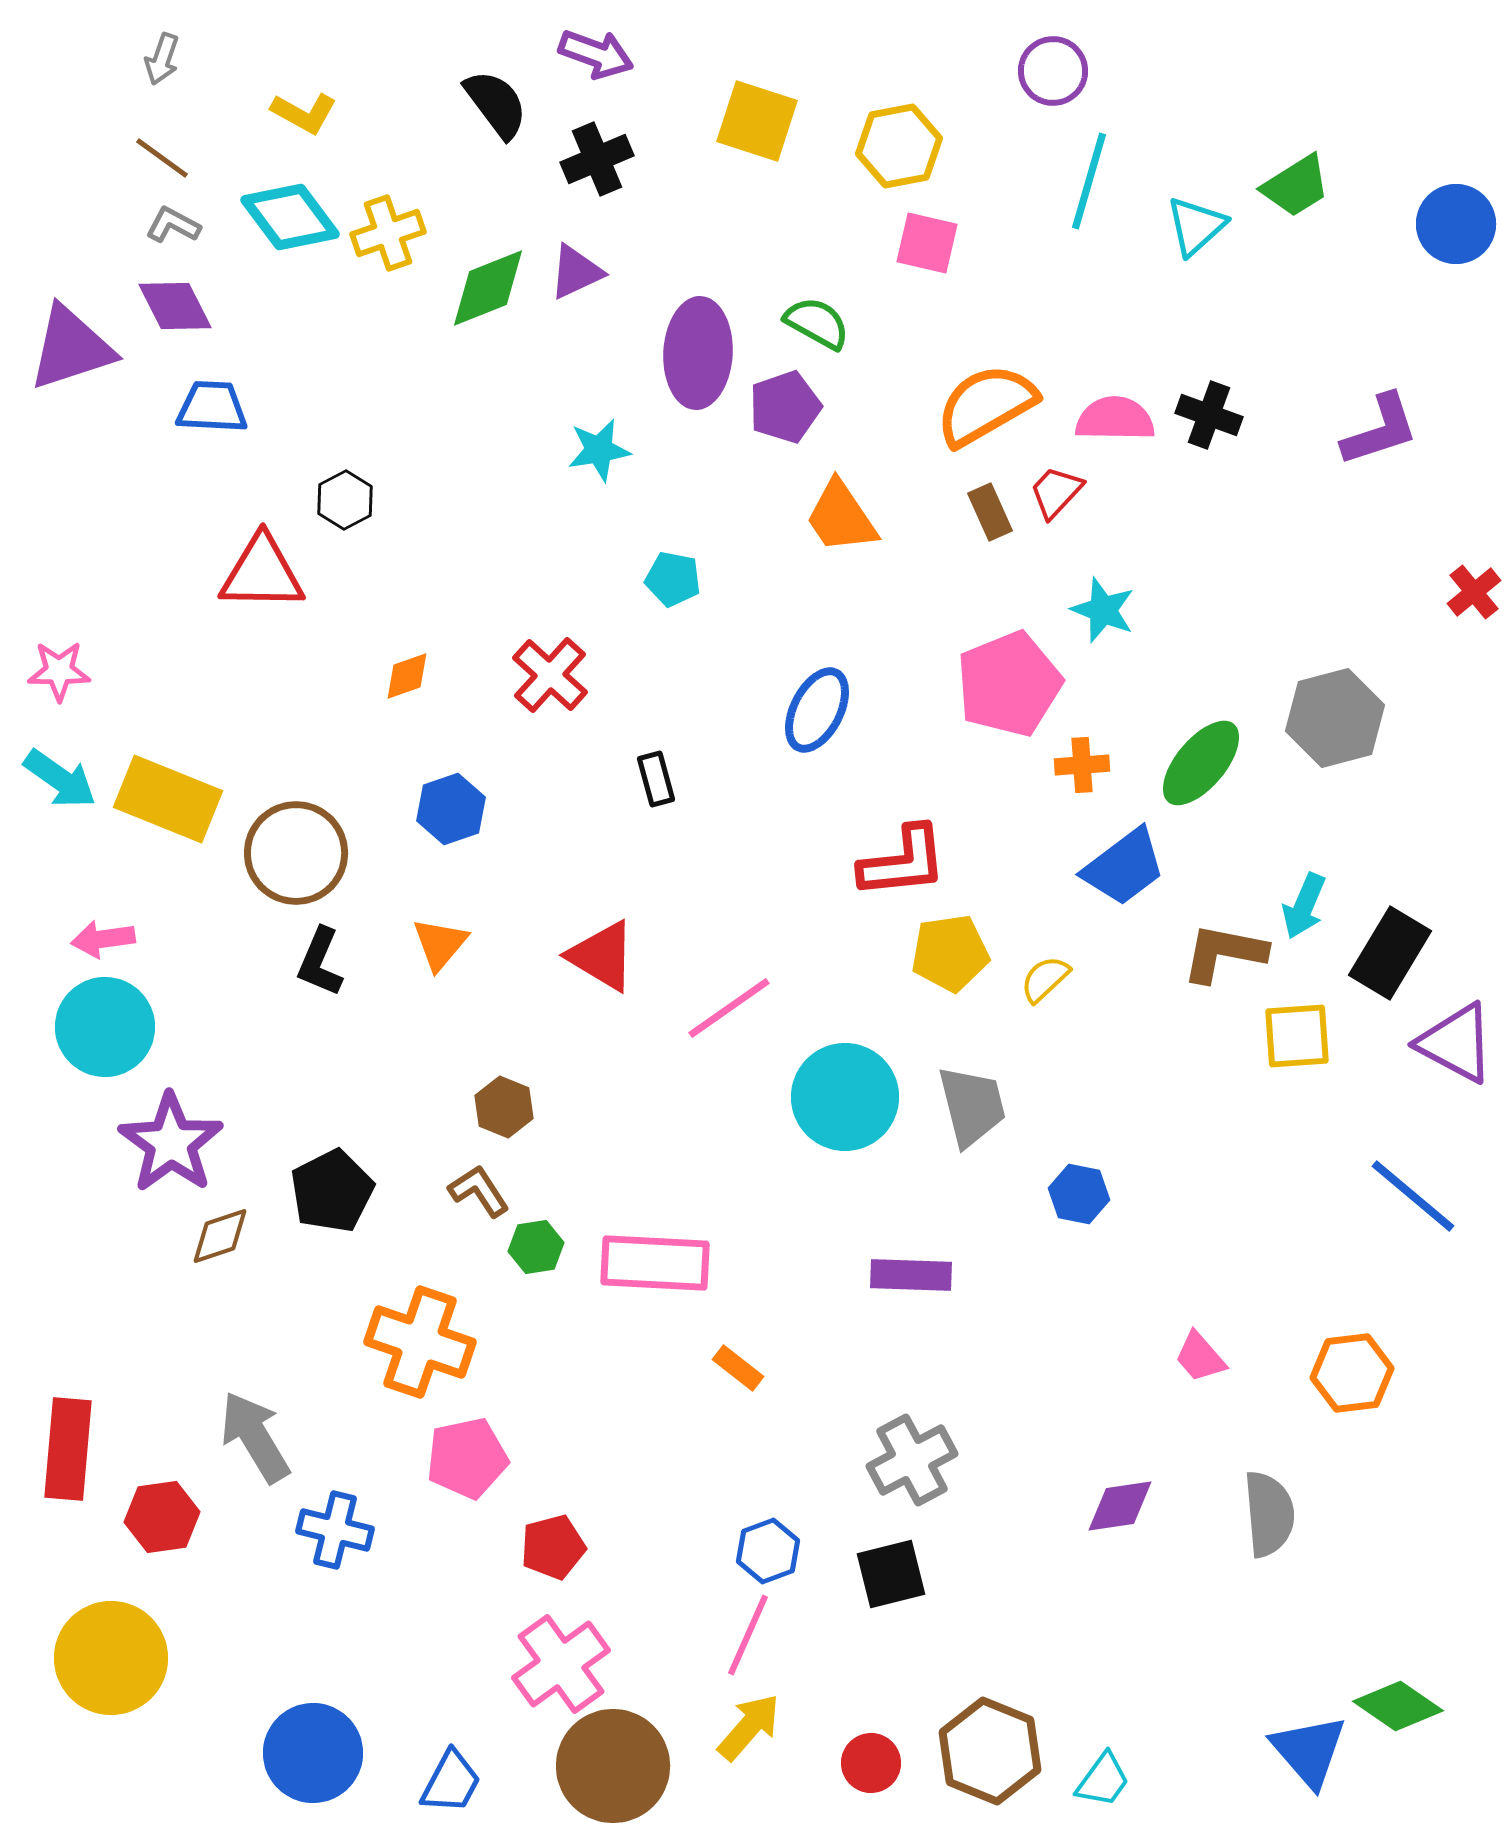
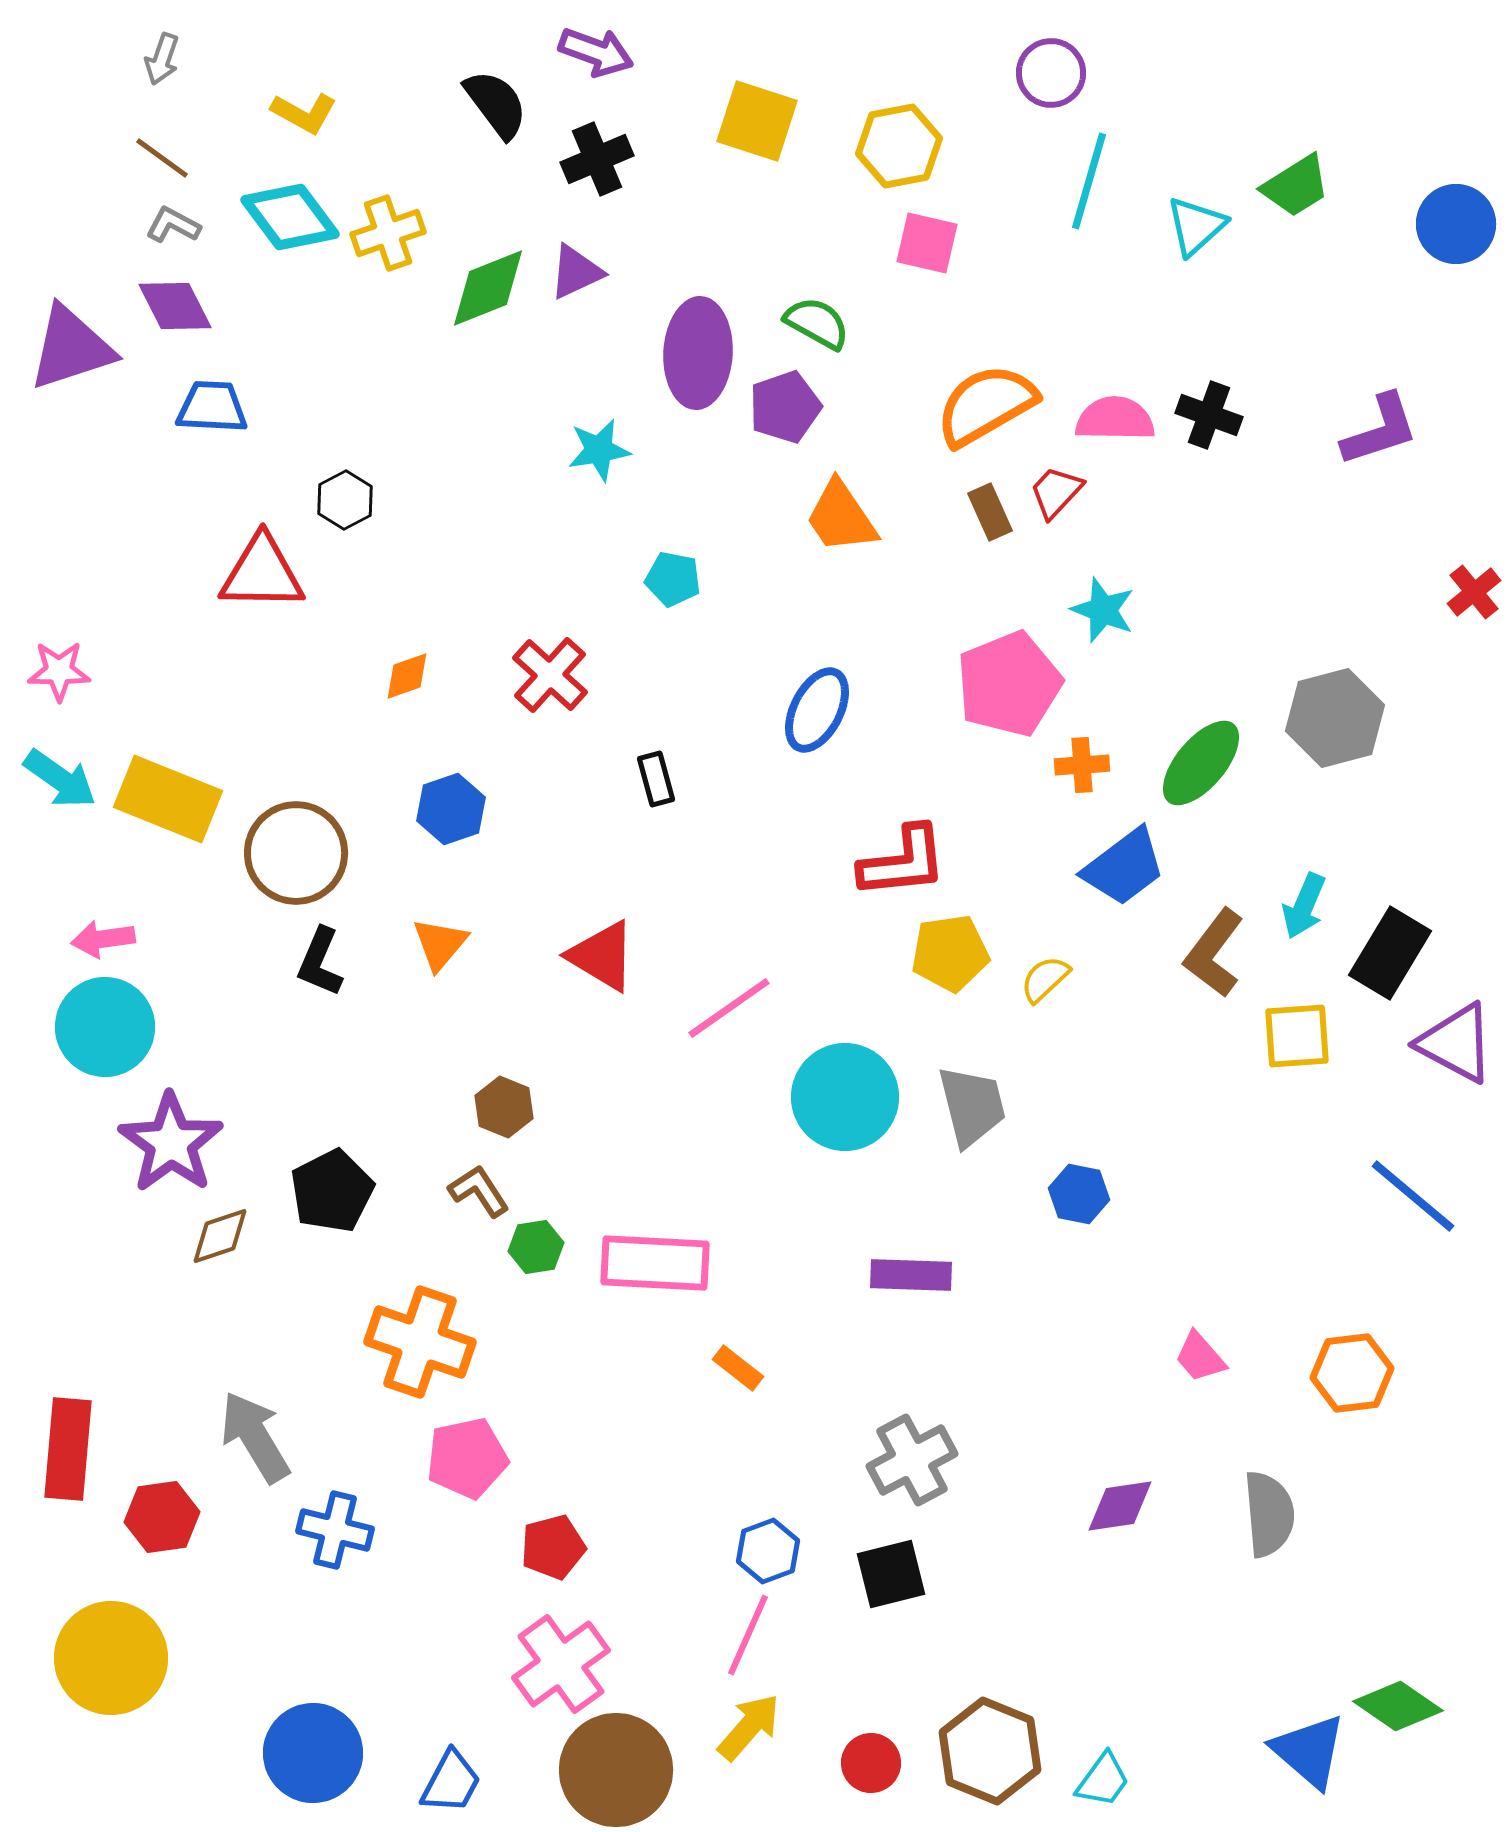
purple arrow at (596, 54): moved 2 px up
purple circle at (1053, 71): moved 2 px left, 2 px down
brown L-shape at (1224, 953): moved 10 px left; rotated 64 degrees counterclockwise
blue triangle at (1309, 1751): rotated 8 degrees counterclockwise
brown circle at (613, 1766): moved 3 px right, 4 px down
